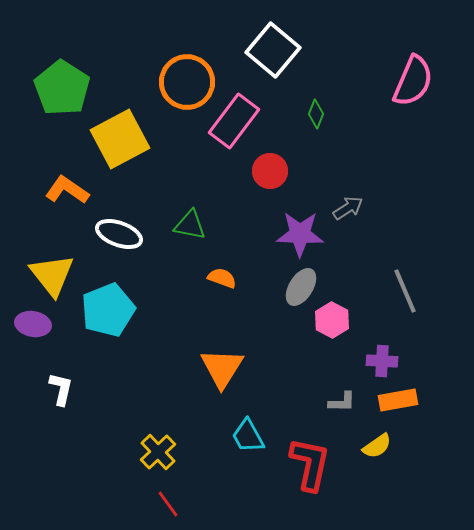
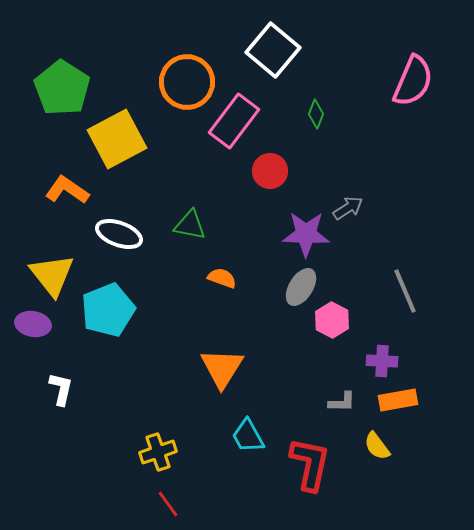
yellow square: moved 3 px left
purple star: moved 6 px right
yellow semicircle: rotated 88 degrees clockwise
yellow cross: rotated 24 degrees clockwise
